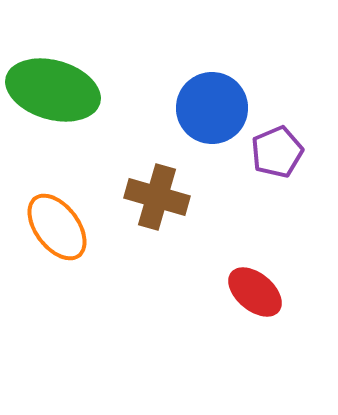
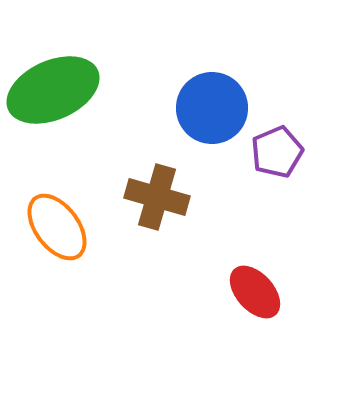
green ellipse: rotated 40 degrees counterclockwise
red ellipse: rotated 8 degrees clockwise
